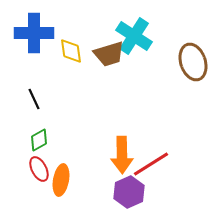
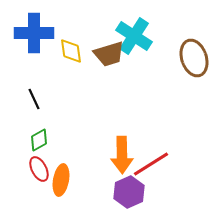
brown ellipse: moved 1 px right, 4 px up
